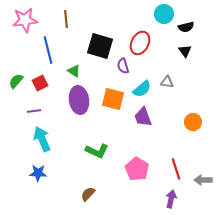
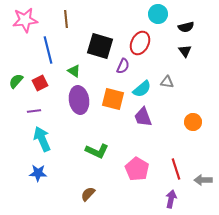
cyan circle: moved 6 px left
purple semicircle: rotated 140 degrees counterclockwise
